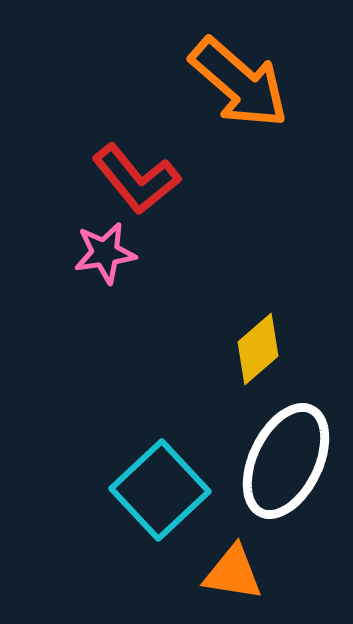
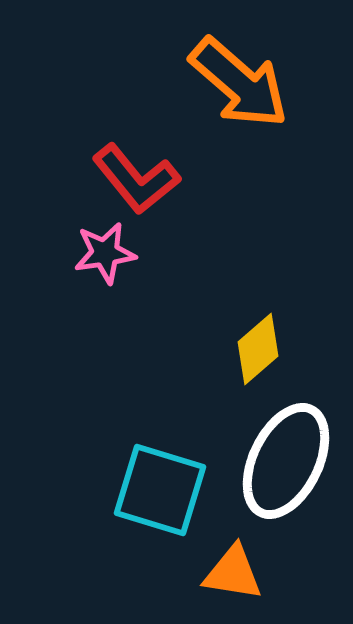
cyan square: rotated 30 degrees counterclockwise
